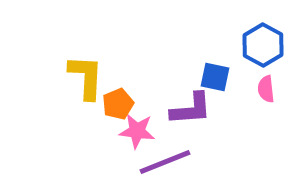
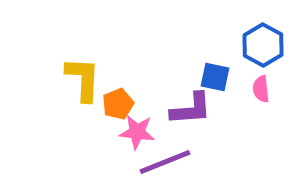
yellow L-shape: moved 3 px left, 2 px down
pink semicircle: moved 5 px left
pink star: moved 1 px down
